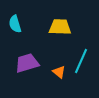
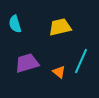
yellow trapezoid: rotated 15 degrees counterclockwise
